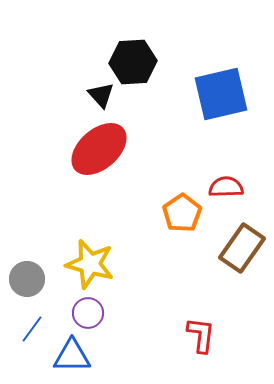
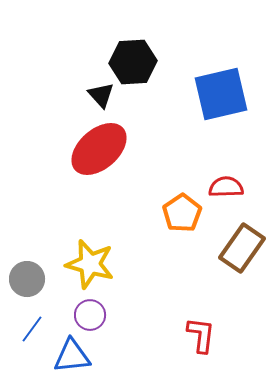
purple circle: moved 2 px right, 2 px down
blue triangle: rotated 6 degrees counterclockwise
